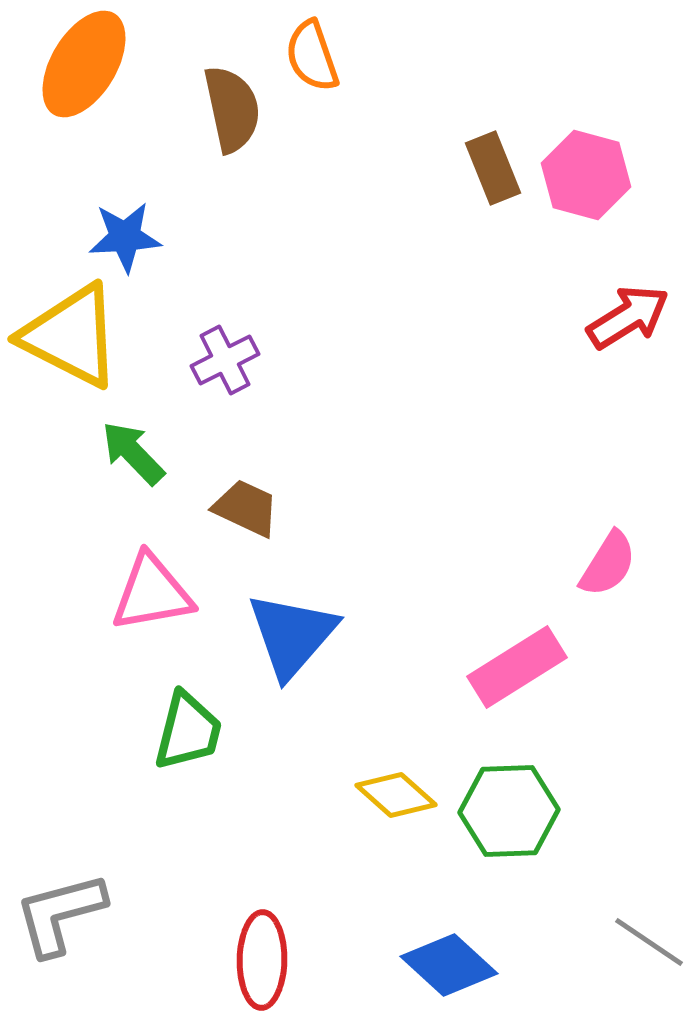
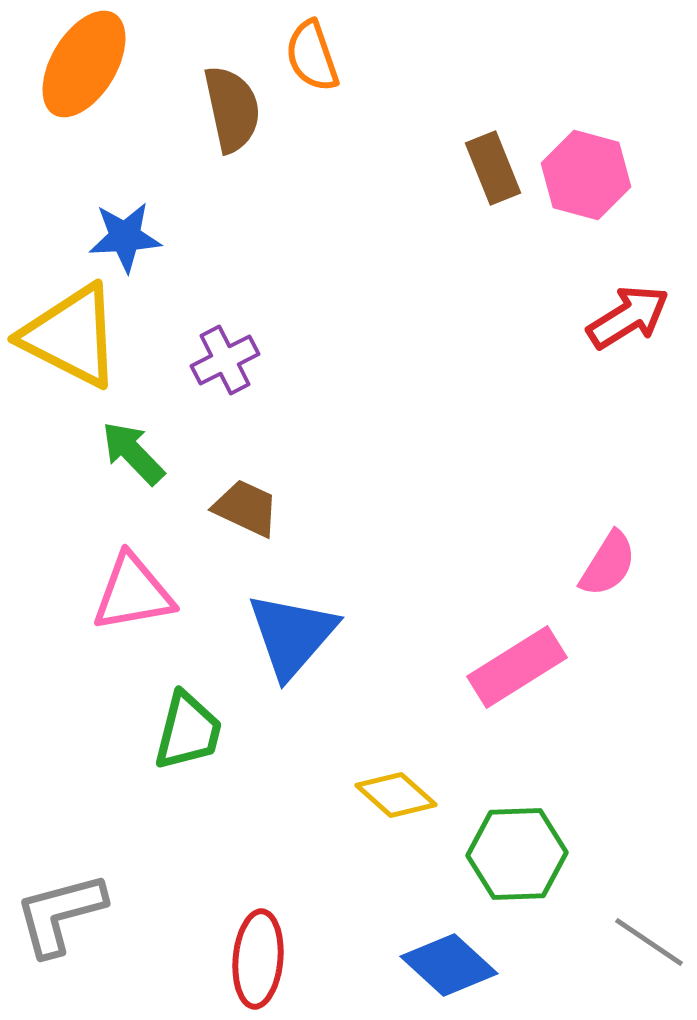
pink triangle: moved 19 px left
green hexagon: moved 8 px right, 43 px down
red ellipse: moved 4 px left, 1 px up; rotated 4 degrees clockwise
